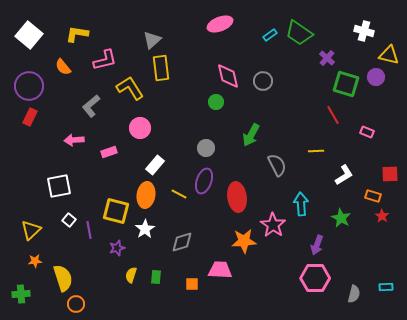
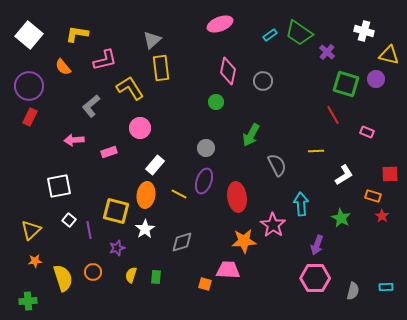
purple cross at (327, 58): moved 6 px up
pink diamond at (228, 76): moved 5 px up; rotated 24 degrees clockwise
purple circle at (376, 77): moved 2 px down
pink trapezoid at (220, 270): moved 8 px right
orange square at (192, 284): moved 13 px right; rotated 16 degrees clockwise
green cross at (21, 294): moved 7 px right, 7 px down
gray semicircle at (354, 294): moved 1 px left, 3 px up
orange circle at (76, 304): moved 17 px right, 32 px up
